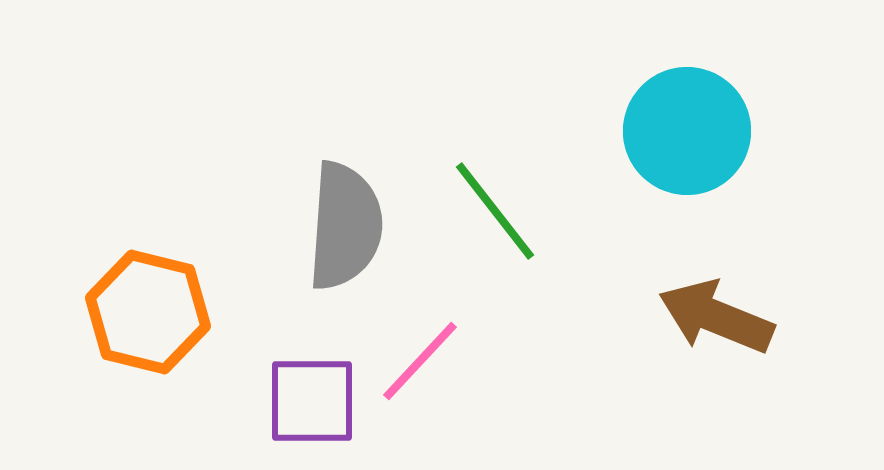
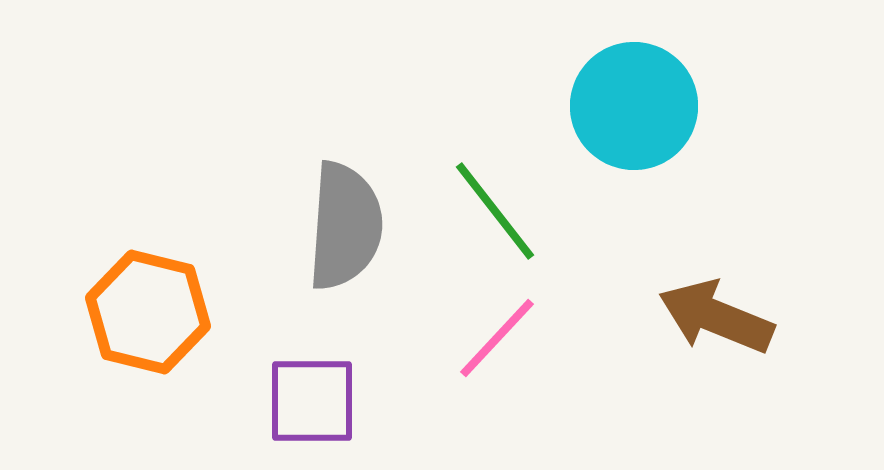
cyan circle: moved 53 px left, 25 px up
pink line: moved 77 px right, 23 px up
